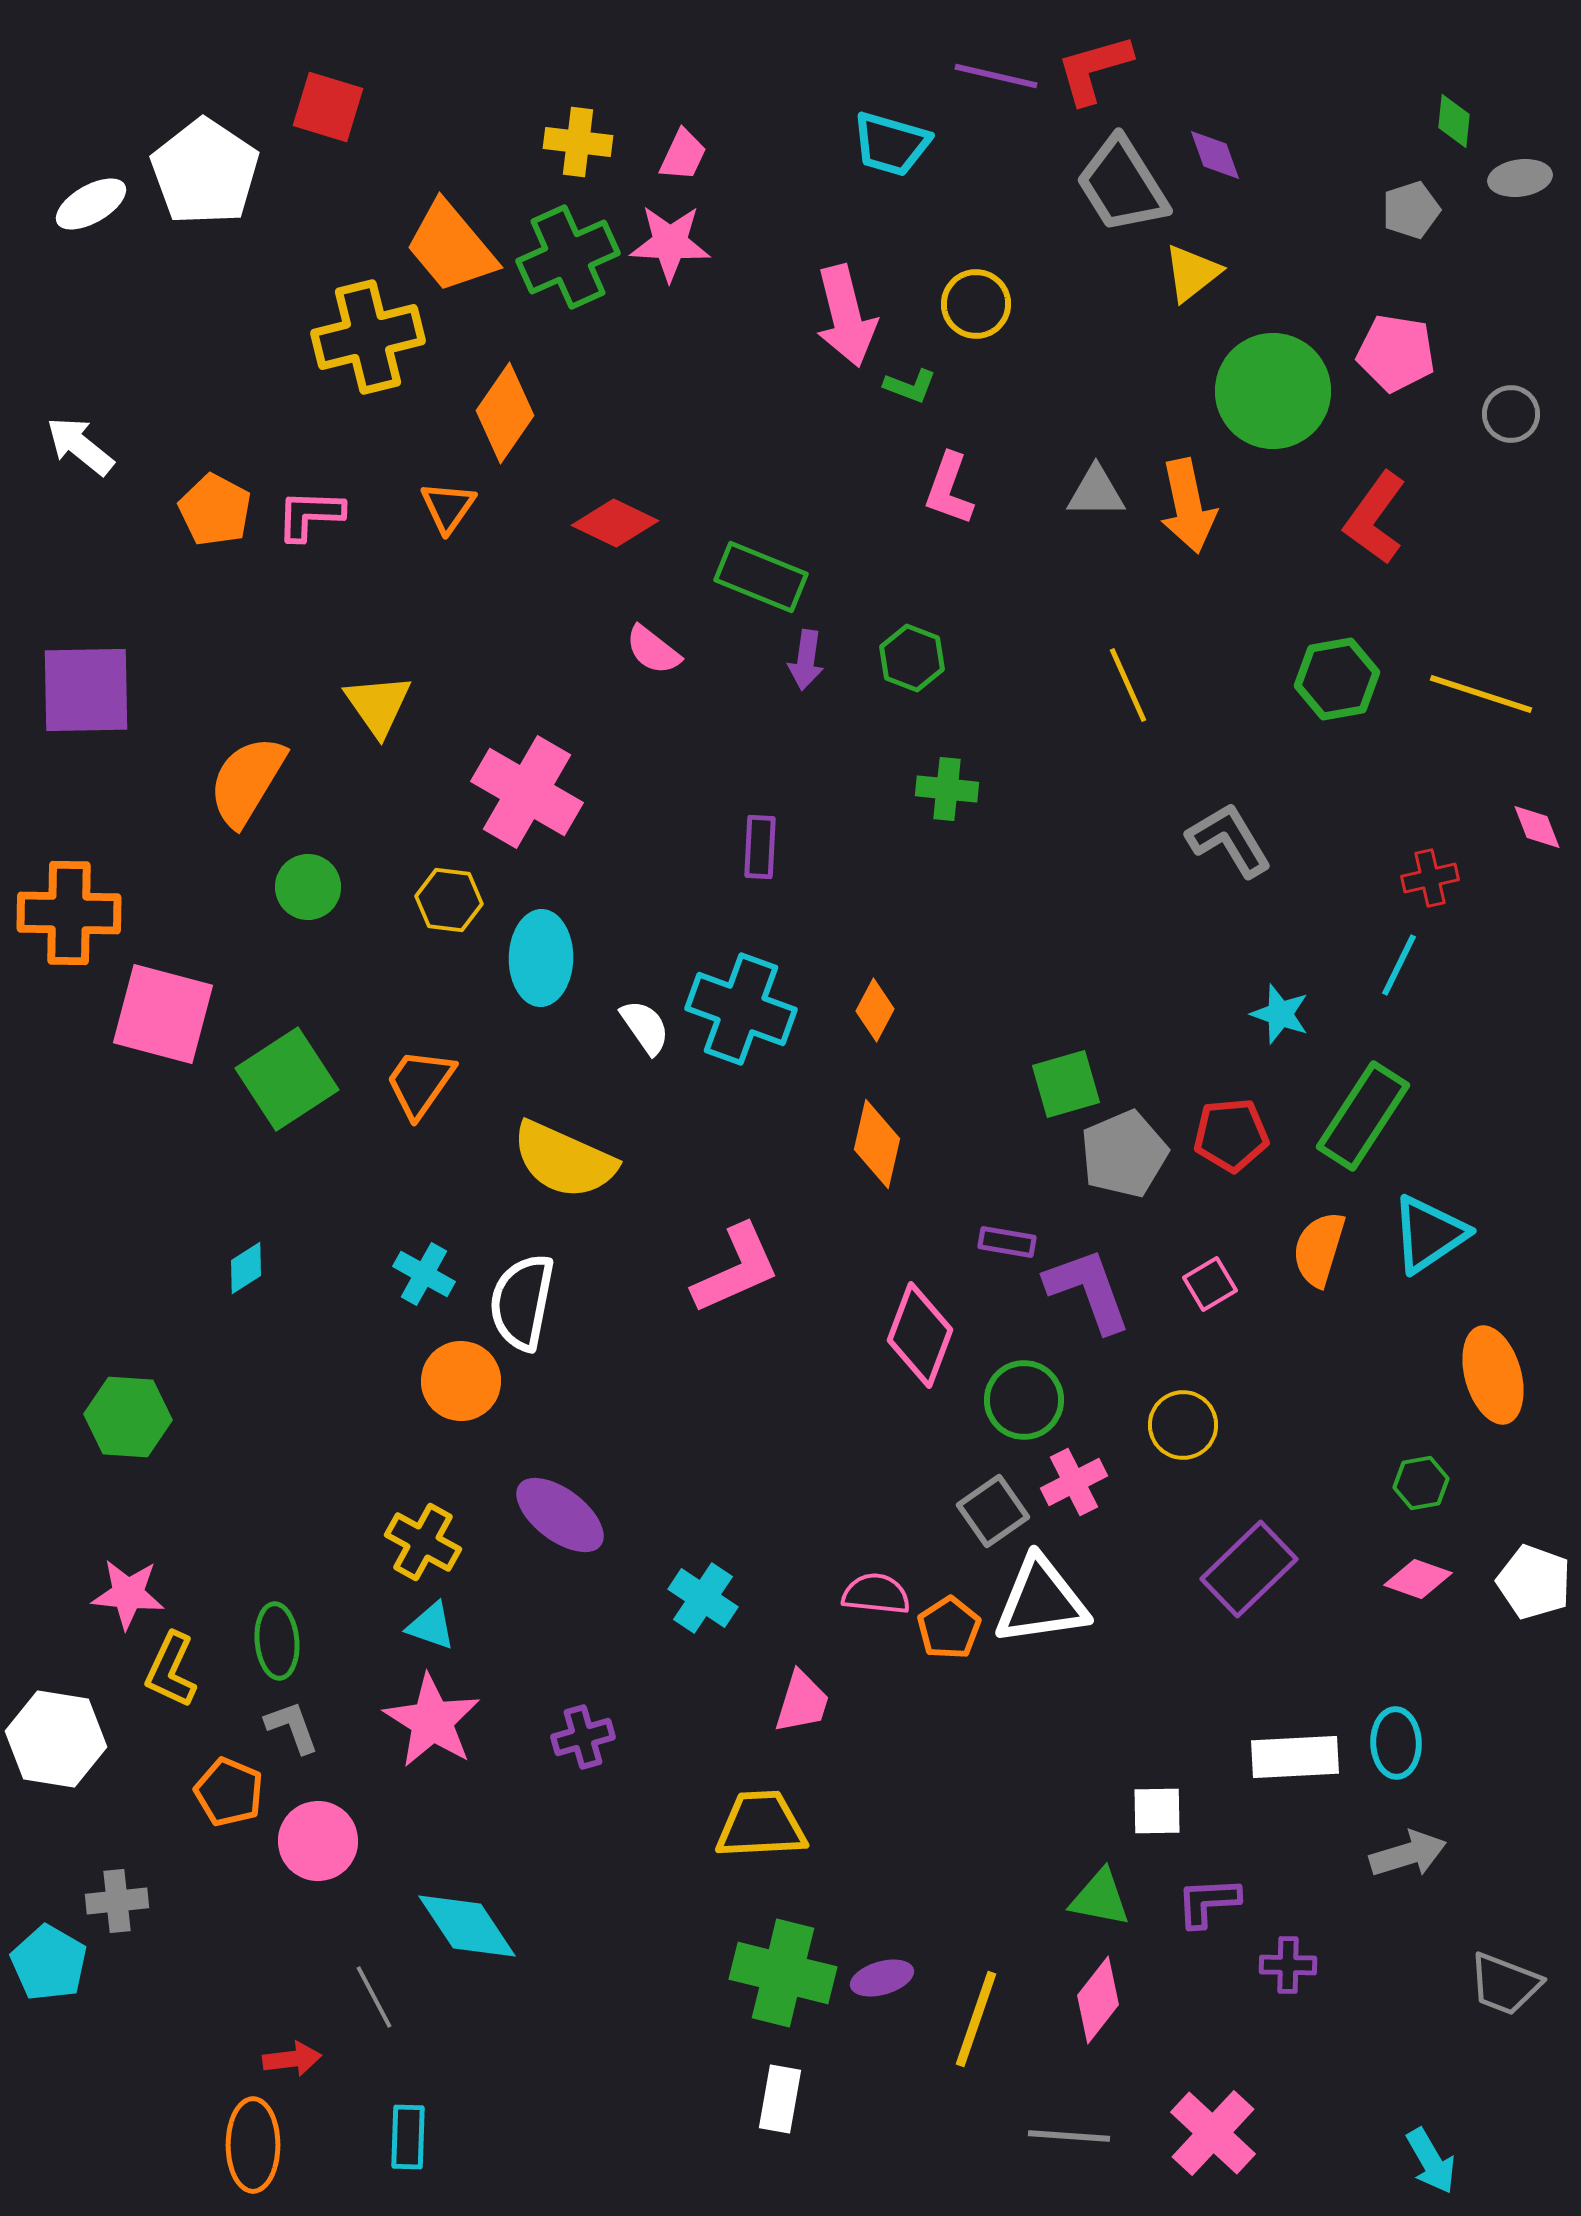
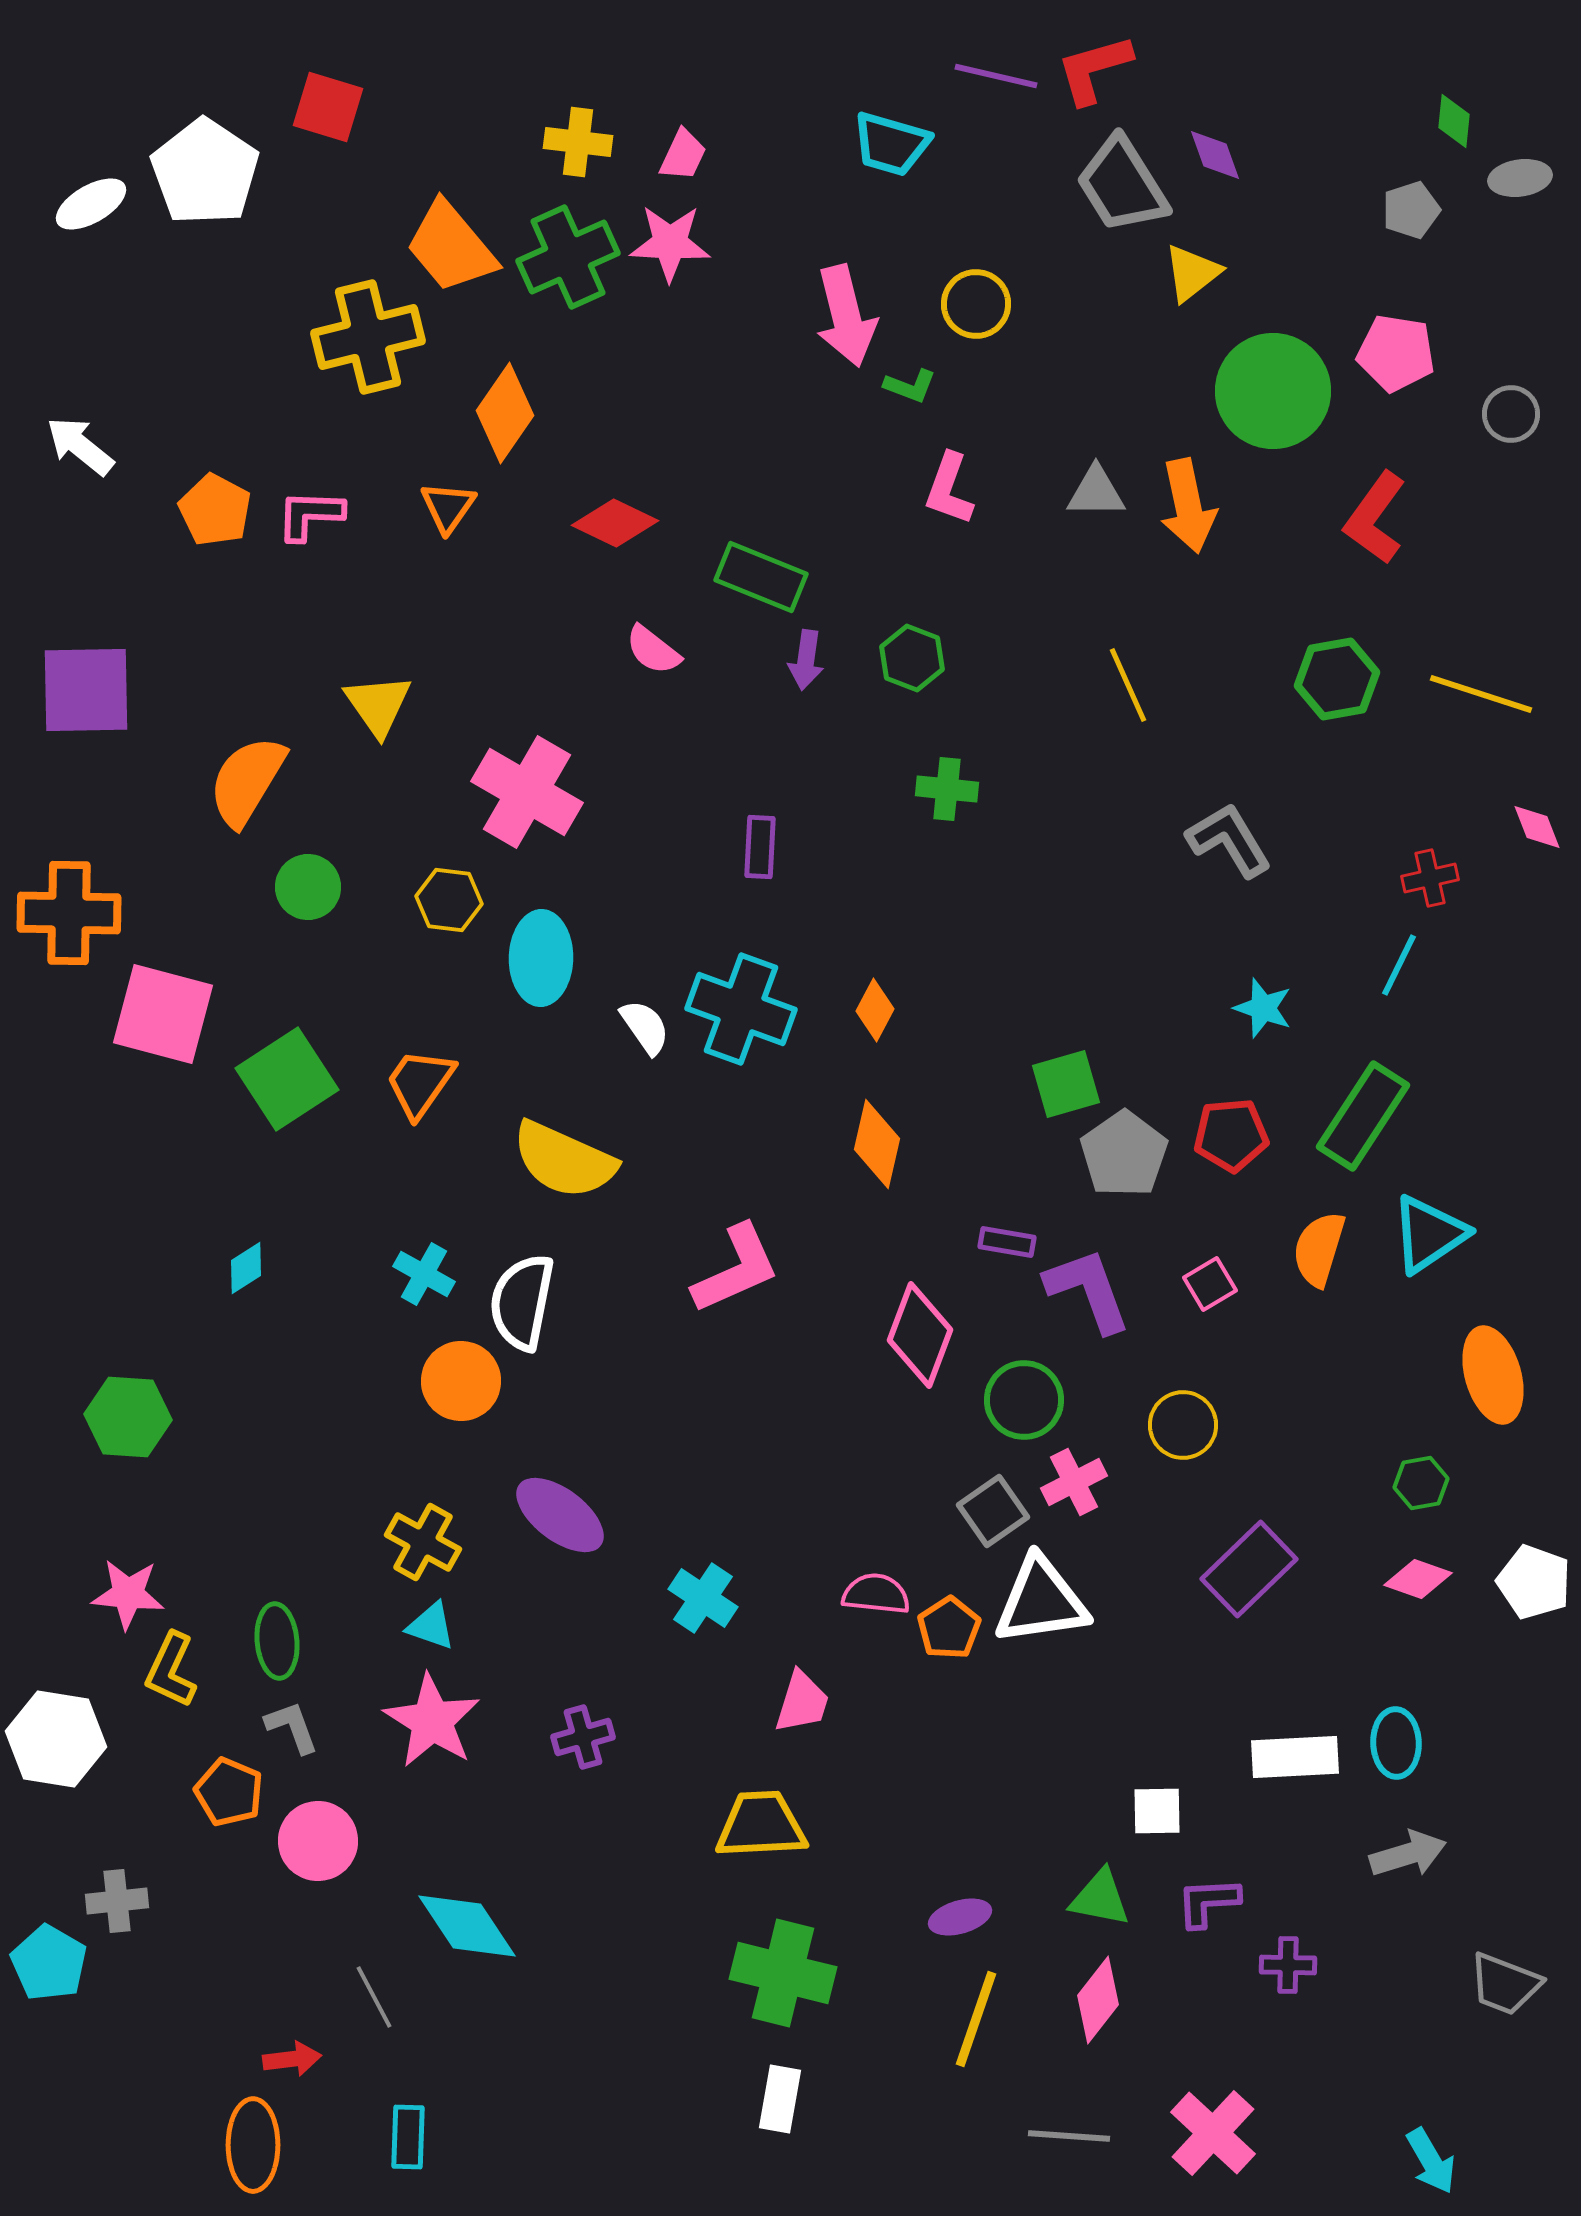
cyan star at (1280, 1014): moved 17 px left, 6 px up
gray pentagon at (1124, 1154): rotated 12 degrees counterclockwise
purple ellipse at (882, 1978): moved 78 px right, 61 px up
